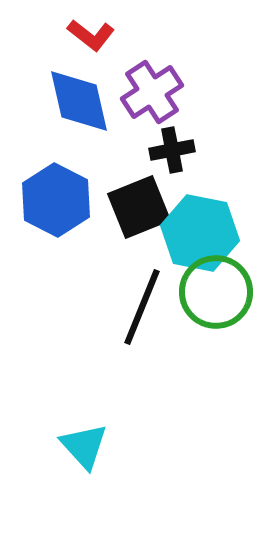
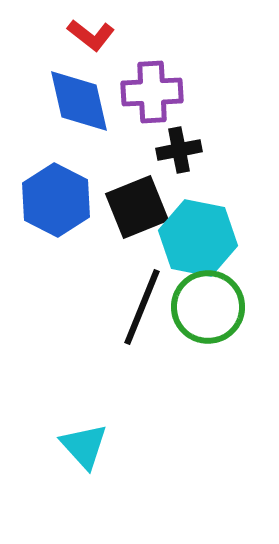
purple cross: rotated 30 degrees clockwise
black cross: moved 7 px right
black square: moved 2 px left
cyan hexagon: moved 2 px left, 5 px down
green circle: moved 8 px left, 15 px down
